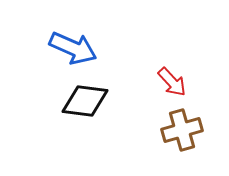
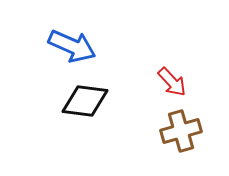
blue arrow: moved 1 px left, 2 px up
brown cross: moved 1 px left, 1 px down
